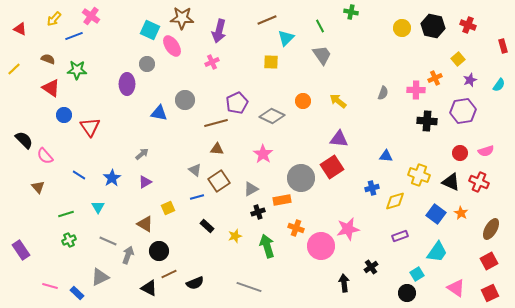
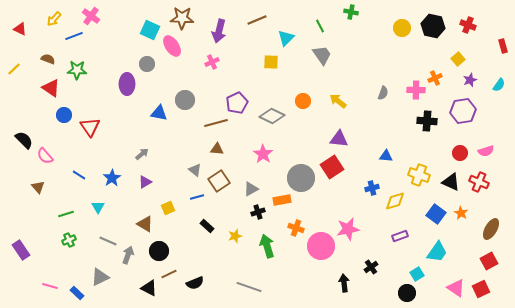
brown line at (267, 20): moved 10 px left
red square at (490, 293): moved 9 px left, 4 px up
